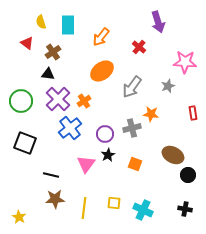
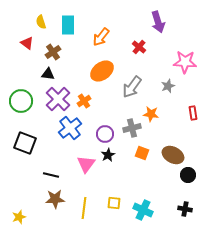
orange square: moved 7 px right, 11 px up
yellow star: rotated 24 degrees clockwise
